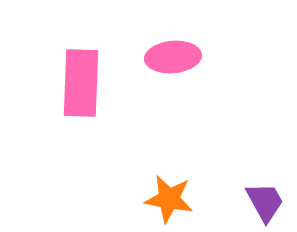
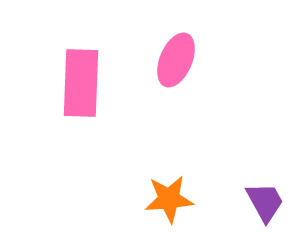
pink ellipse: moved 3 px right, 3 px down; rotated 62 degrees counterclockwise
orange star: rotated 15 degrees counterclockwise
